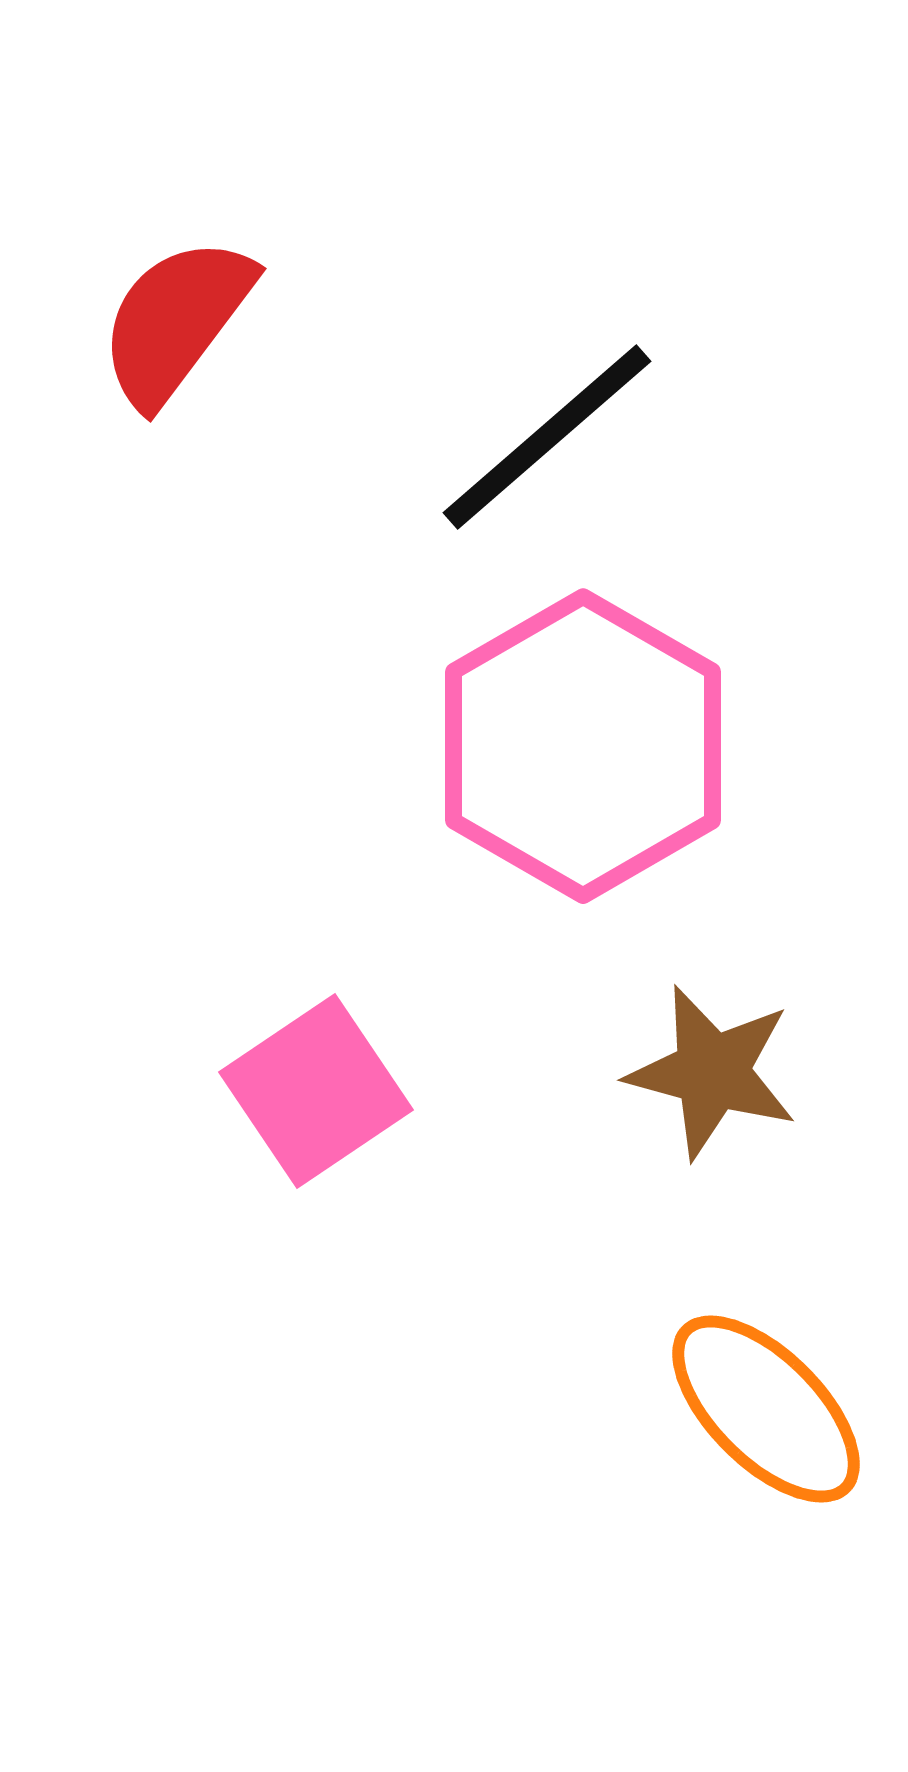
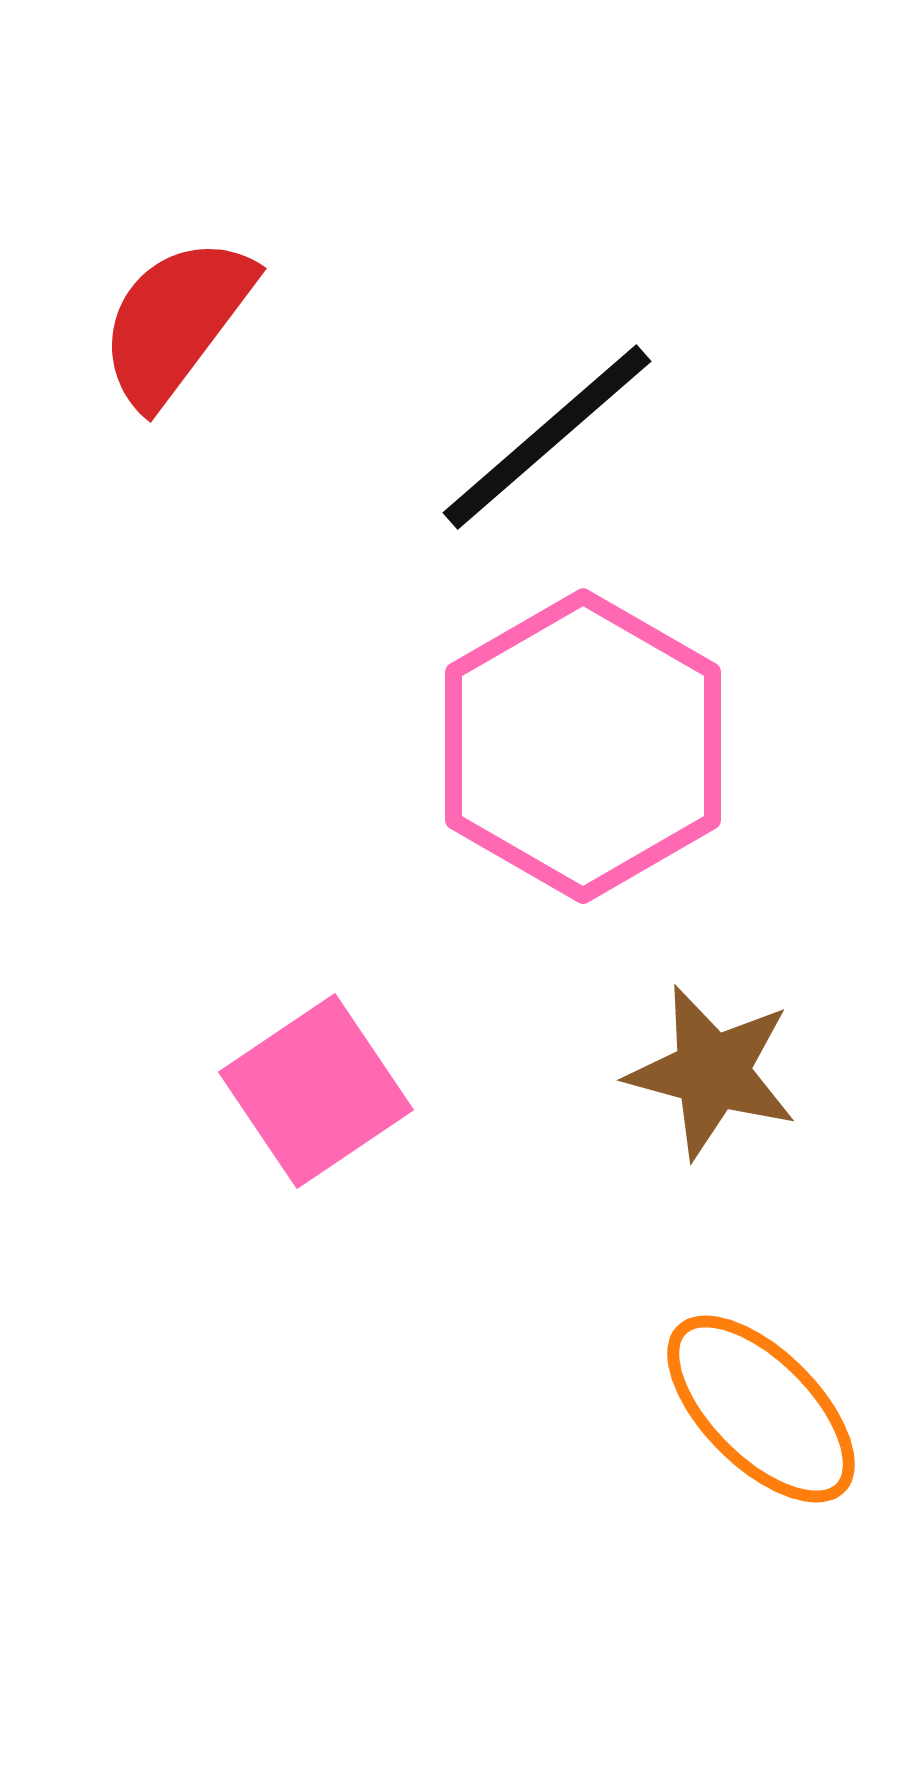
orange ellipse: moved 5 px left
